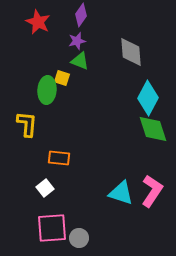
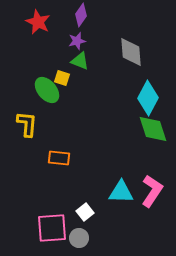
green ellipse: rotated 44 degrees counterclockwise
white square: moved 40 px right, 24 px down
cyan triangle: moved 1 px up; rotated 16 degrees counterclockwise
